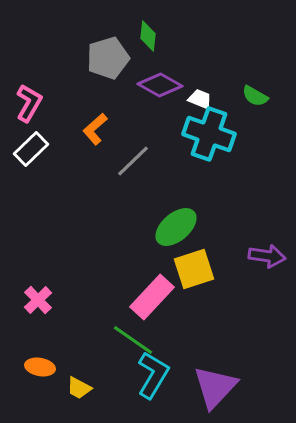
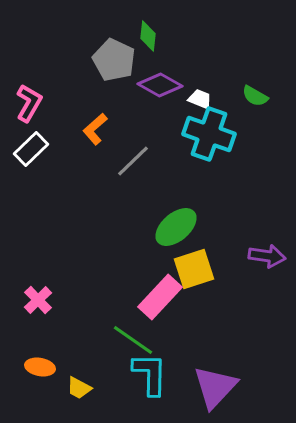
gray pentagon: moved 6 px right, 2 px down; rotated 30 degrees counterclockwise
pink rectangle: moved 8 px right
cyan L-shape: moved 3 px left, 1 px up; rotated 30 degrees counterclockwise
